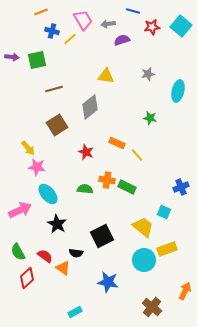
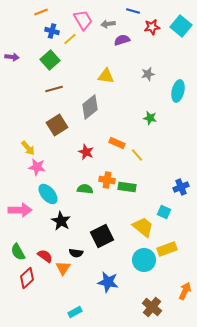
green square at (37, 60): moved 13 px right; rotated 30 degrees counterclockwise
green rectangle at (127, 187): rotated 18 degrees counterclockwise
pink arrow at (20, 210): rotated 25 degrees clockwise
black star at (57, 224): moved 4 px right, 3 px up
orange triangle at (63, 268): rotated 28 degrees clockwise
